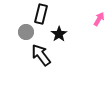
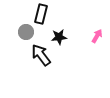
pink arrow: moved 2 px left, 17 px down
black star: moved 3 px down; rotated 28 degrees clockwise
